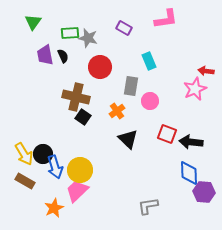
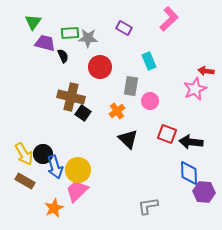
pink L-shape: moved 3 px right; rotated 35 degrees counterclockwise
gray star: rotated 12 degrees counterclockwise
purple trapezoid: moved 12 px up; rotated 115 degrees clockwise
brown cross: moved 5 px left
black square: moved 4 px up
yellow circle: moved 2 px left
